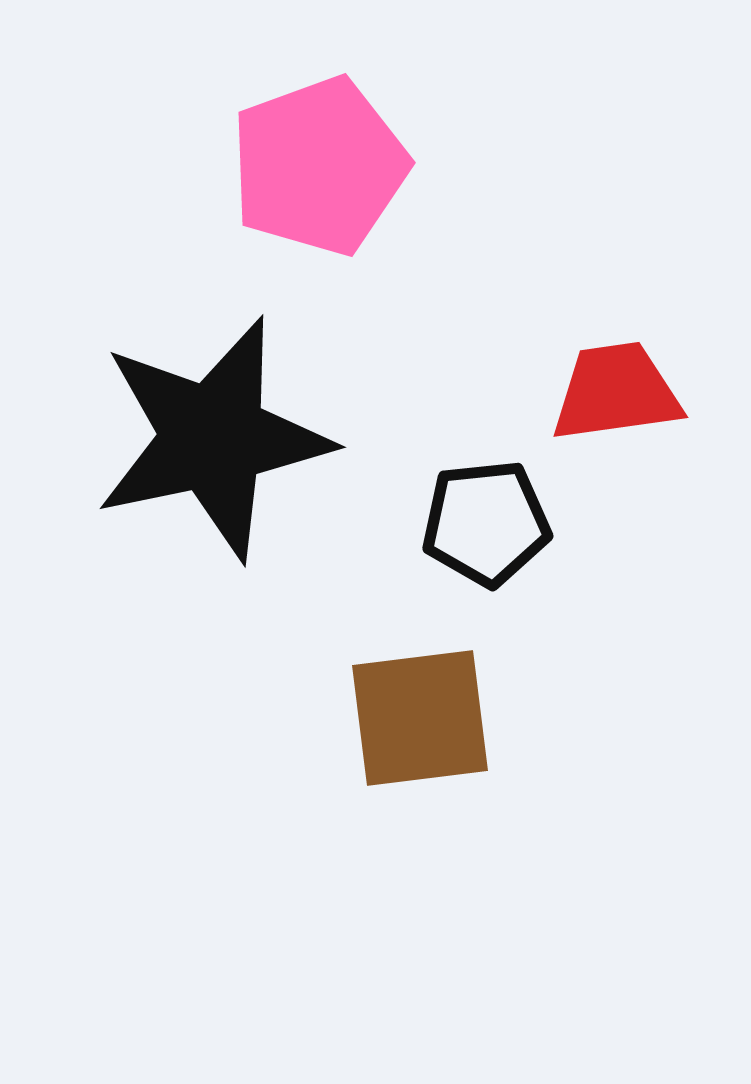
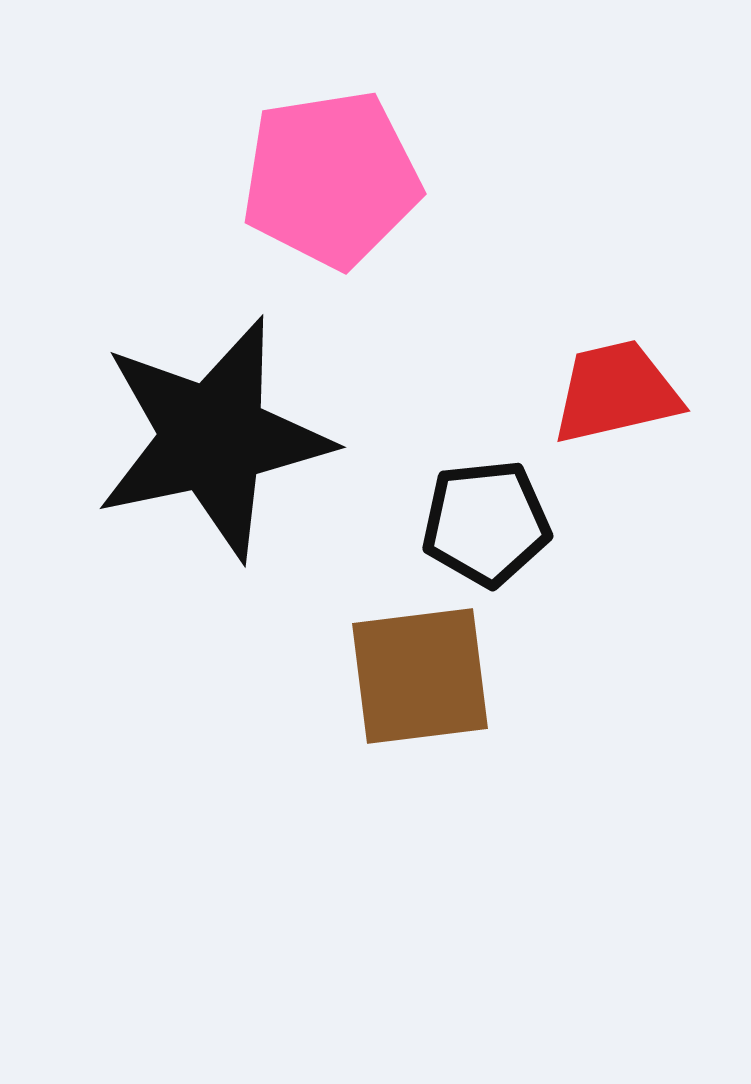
pink pentagon: moved 12 px right, 13 px down; rotated 11 degrees clockwise
red trapezoid: rotated 5 degrees counterclockwise
brown square: moved 42 px up
